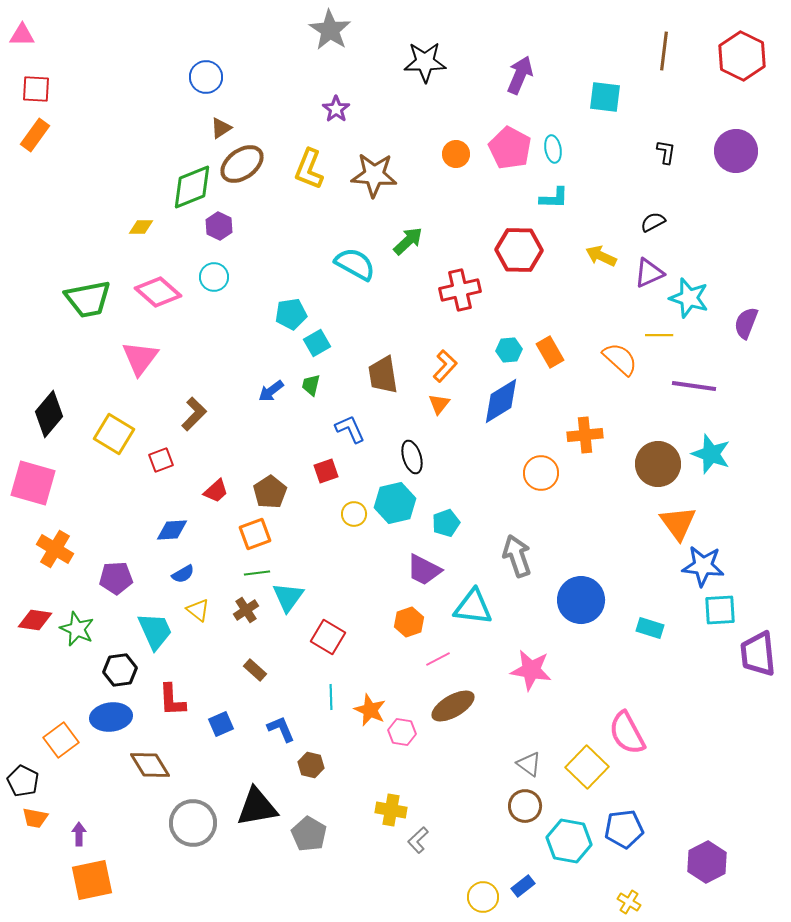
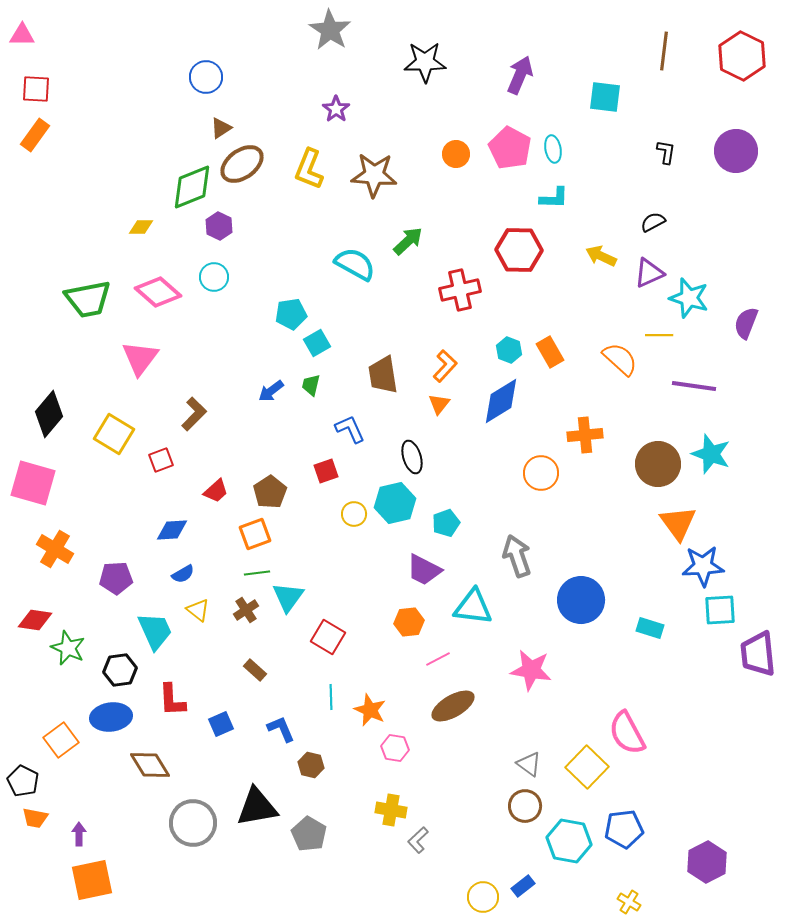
cyan hexagon at (509, 350): rotated 25 degrees clockwise
blue star at (703, 566): rotated 9 degrees counterclockwise
orange hexagon at (409, 622): rotated 12 degrees clockwise
green star at (77, 629): moved 9 px left, 19 px down
pink hexagon at (402, 732): moved 7 px left, 16 px down
